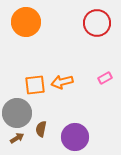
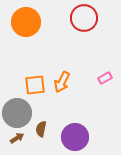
red circle: moved 13 px left, 5 px up
orange arrow: rotated 50 degrees counterclockwise
